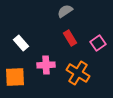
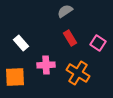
pink square: rotated 21 degrees counterclockwise
